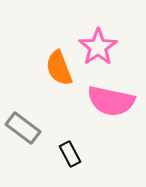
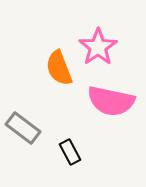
black rectangle: moved 2 px up
